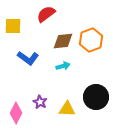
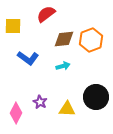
brown diamond: moved 1 px right, 2 px up
